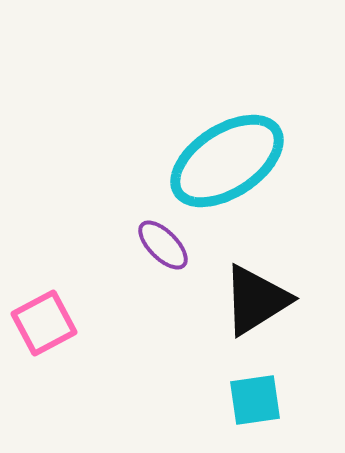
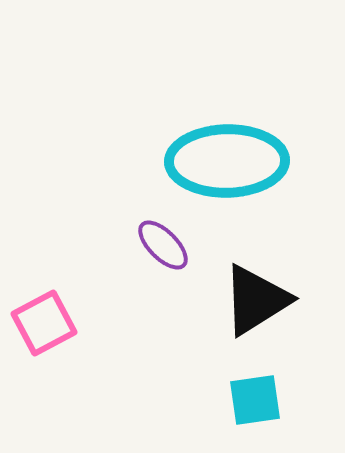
cyan ellipse: rotated 32 degrees clockwise
